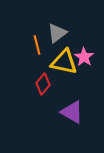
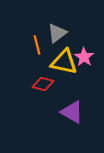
red diamond: rotated 65 degrees clockwise
